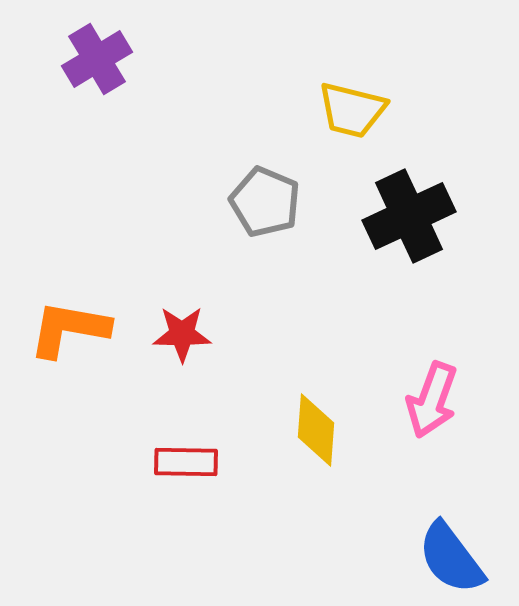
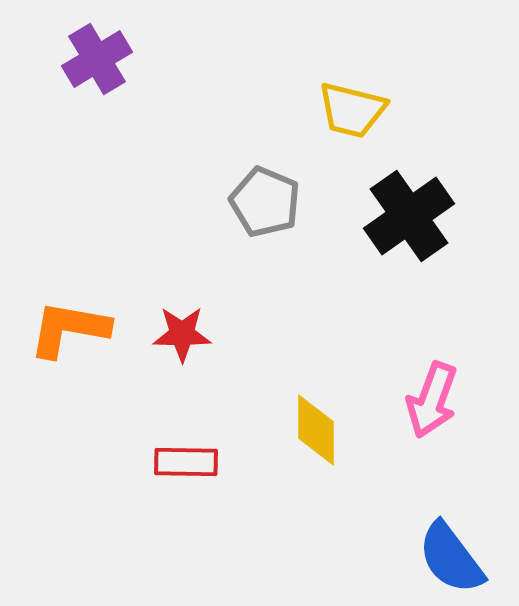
black cross: rotated 10 degrees counterclockwise
yellow diamond: rotated 4 degrees counterclockwise
